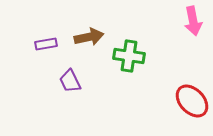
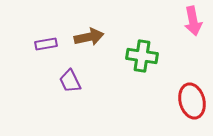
green cross: moved 13 px right
red ellipse: rotated 28 degrees clockwise
